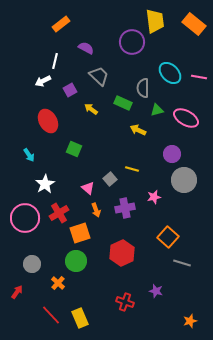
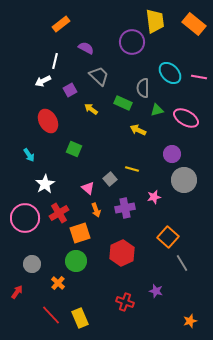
gray line at (182, 263): rotated 42 degrees clockwise
